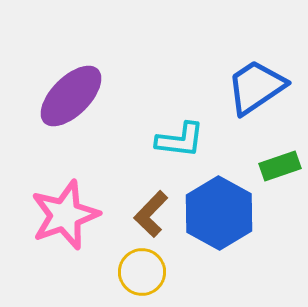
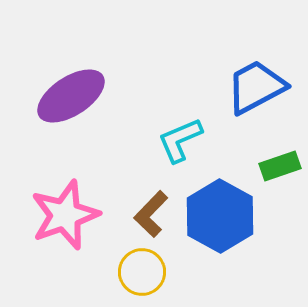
blue trapezoid: rotated 6 degrees clockwise
purple ellipse: rotated 12 degrees clockwise
cyan L-shape: rotated 150 degrees clockwise
blue hexagon: moved 1 px right, 3 px down
